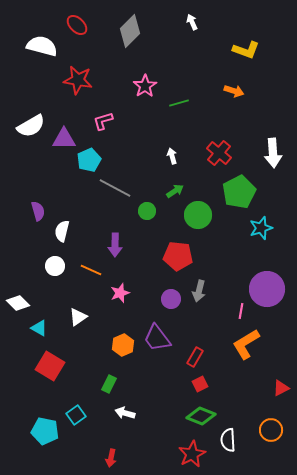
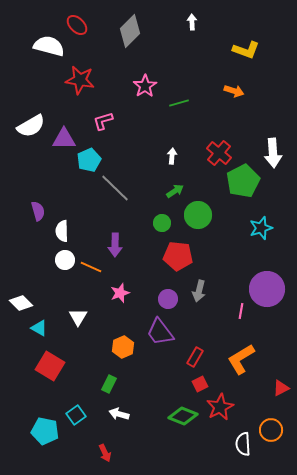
white arrow at (192, 22): rotated 21 degrees clockwise
white semicircle at (42, 46): moved 7 px right
red star at (78, 80): moved 2 px right
white arrow at (172, 156): rotated 21 degrees clockwise
gray line at (115, 188): rotated 16 degrees clockwise
green pentagon at (239, 192): moved 4 px right, 11 px up
green circle at (147, 211): moved 15 px right, 12 px down
white semicircle at (62, 231): rotated 15 degrees counterclockwise
white circle at (55, 266): moved 10 px right, 6 px up
orange line at (91, 270): moved 3 px up
purple circle at (171, 299): moved 3 px left
white diamond at (18, 303): moved 3 px right
white triangle at (78, 317): rotated 24 degrees counterclockwise
purple trapezoid at (157, 338): moved 3 px right, 6 px up
orange L-shape at (246, 344): moved 5 px left, 15 px down
orange hexagon at (123, 345): moved 2 px down
white arrow at (125, 413): moved 6 px left, 1 px down
green diamond at (201, 416): moved 18 px left
white semicircle at (228, 440): moved 15 px right, 4 px down
red star at (192, 454): moved 28 px right, 47 px up
red arrow at (111, 458): moved 6 px left, 5 px up; rotated 36 degrees counterclockwise
